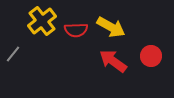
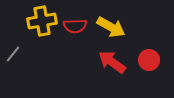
yellow cross: rotated 28 degrees clockwise
red semicircle: moved 1 px left, 4 px up
red circle: moved 2 px left, 4 px down
red arrow: moved 1 px left, 1 px down
